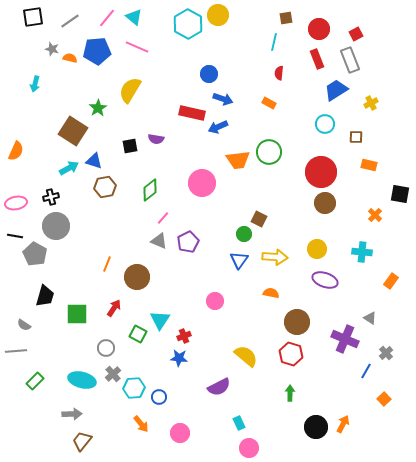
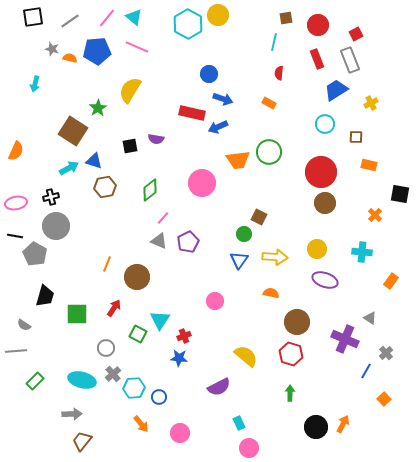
red circle at (319, 29): moved 1 px left, 4 px up
brown square at (259, 219): moved 2 px up
